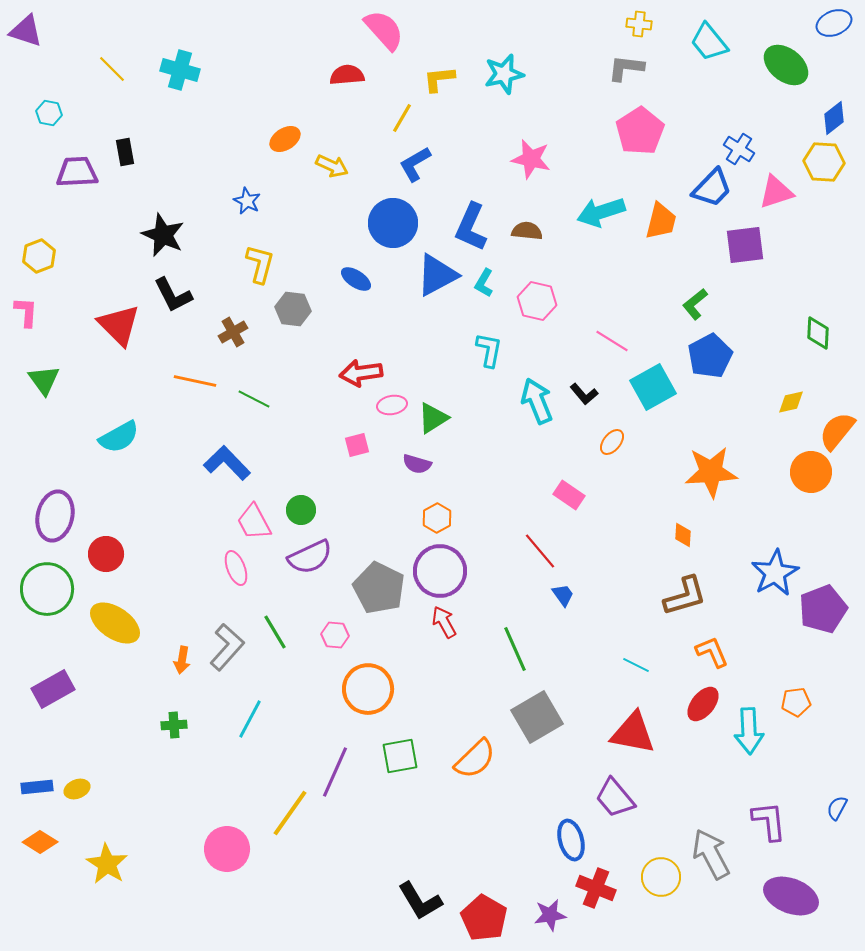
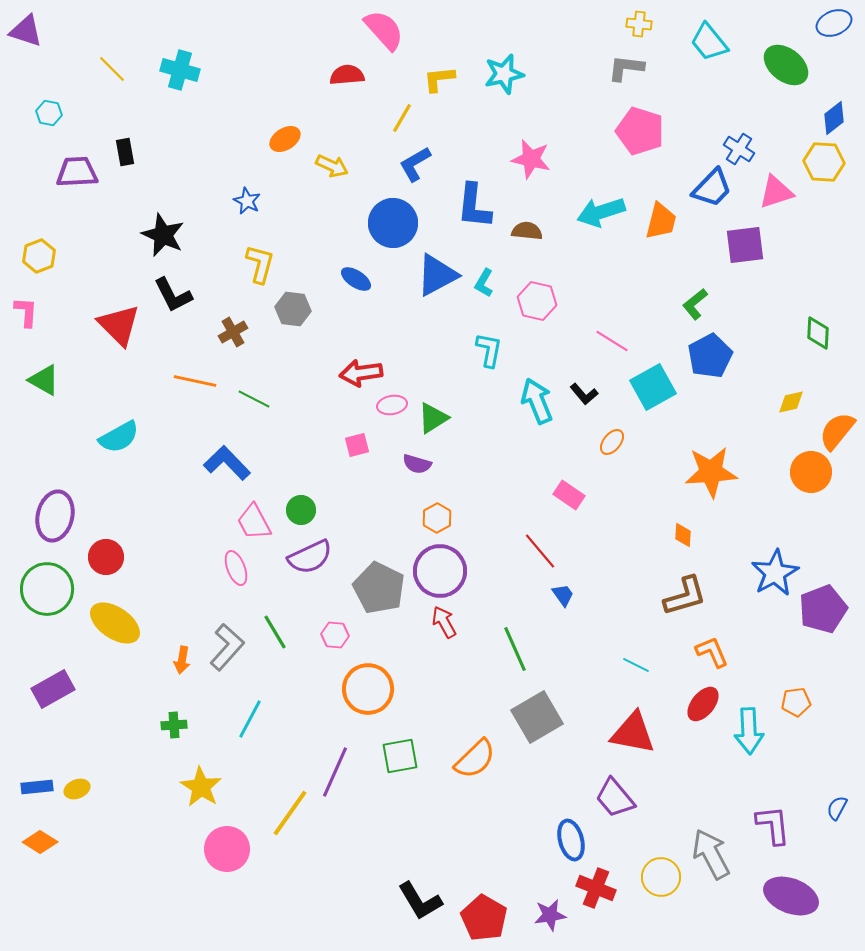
pink pentagon at (640, 131): rotated 21 degrees counterclockwise
blue L-shape at (471, 227): moved 3 px right, 21 px up; rotated 18 degrees counterclockwise
green triangle at (44, 380): rotated 24 degrees counterclockwise
red circle at (106, 554): moved 3 px down
purple L-shape at (769, 821): moved 4 px right, 4 px down
yellow star at (107, 864): moved 94 px right, 77 px up
